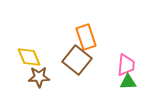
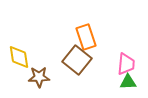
yellow diamond: moved 10 px left; rotated 15 degrees clockwise
pink trapezoid: moved 1 px up
